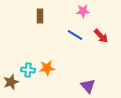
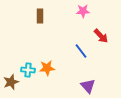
blue line: moved 6 px right, 16 px down; rotated 21 degrees clockwise
